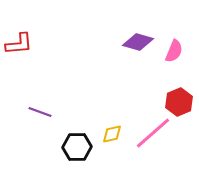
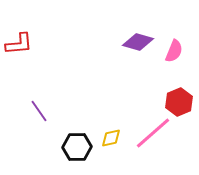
purple line: moved 1 px left, 1 px up; rotated 35 degrees clockwise
yellow diamond: moved 1 px left, 4 px down
